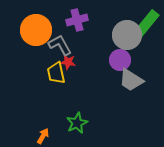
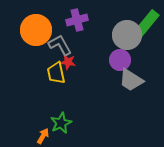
green star: moved 16 px left
